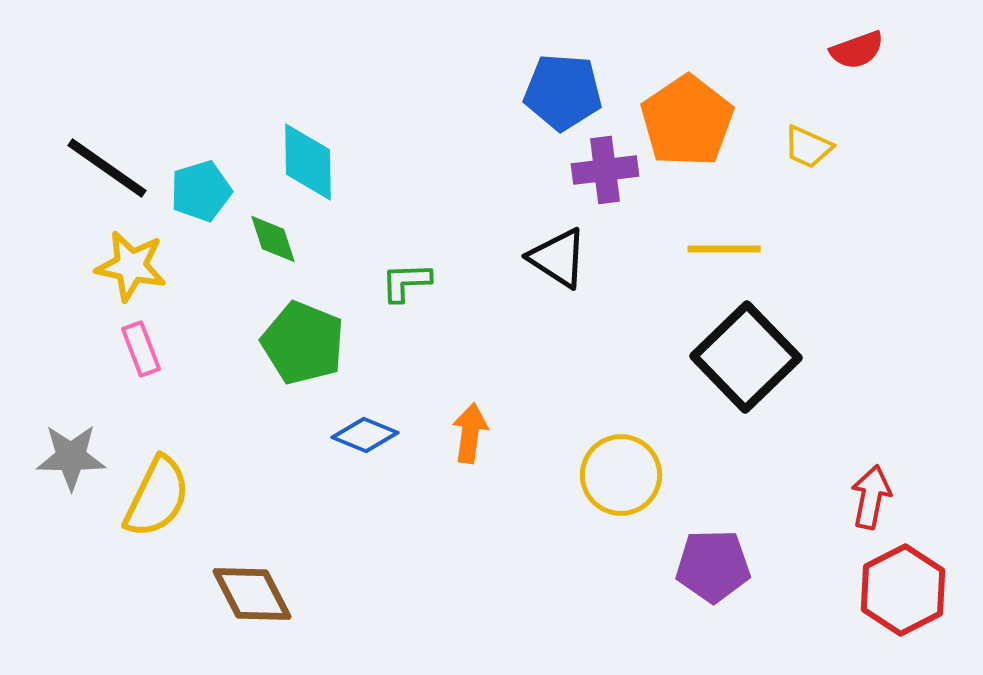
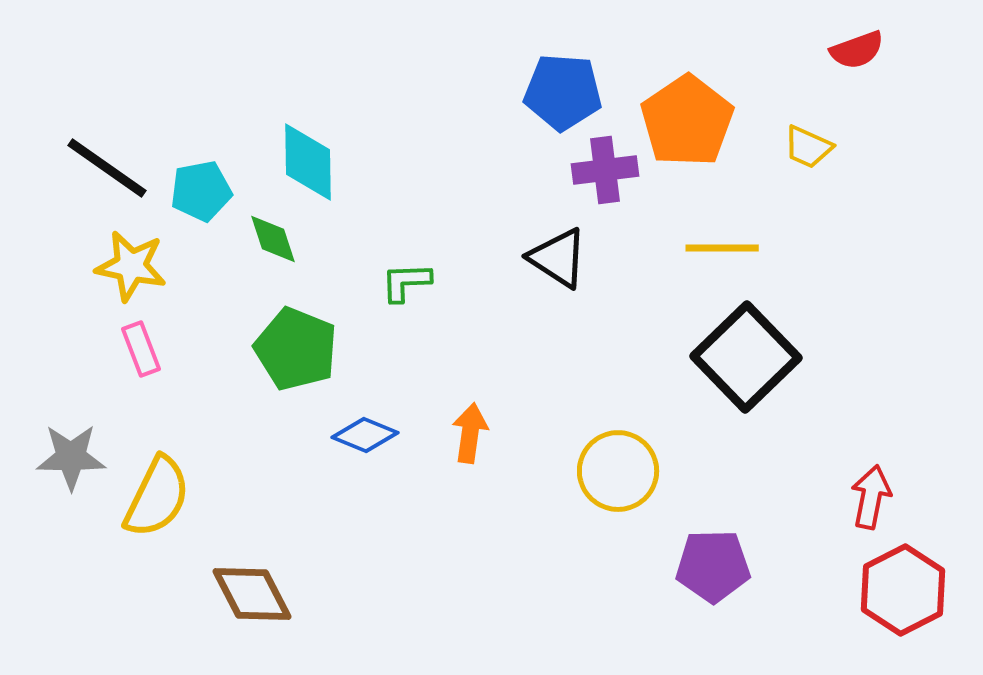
cyan pentagon: rotated 6 degrees clockwise
yellow line: moved 2 px left, 1 px up
green pentagon: moved 7 px left, 6 px down
yellow circle: moved 3 px left, 4 px up
